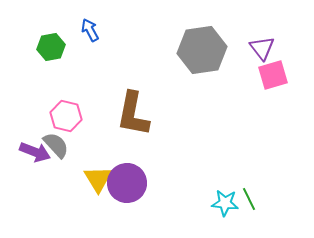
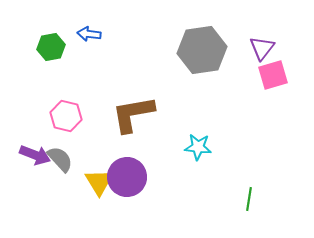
blue arrow: moved 1 px left, 4 px down; rotated 55 degrees counterclockwise
purple triangle: rotated 16 degrees clockwise
brown L-shape: rotated 69 degrees clockwise
gray semicircle: moved 4 px right, 14 px down
purple arrow: moved 3 px down
yellow triangle: moved 1 px right, 3 px down
purple circle: moved 6 px up
green line: rotated 35 degrees clockwise
cyan star: moved 27 px left, 56 px up
